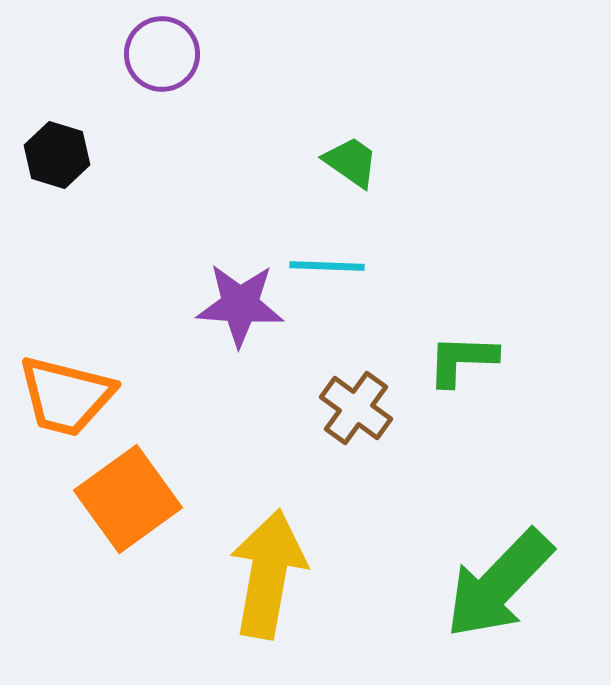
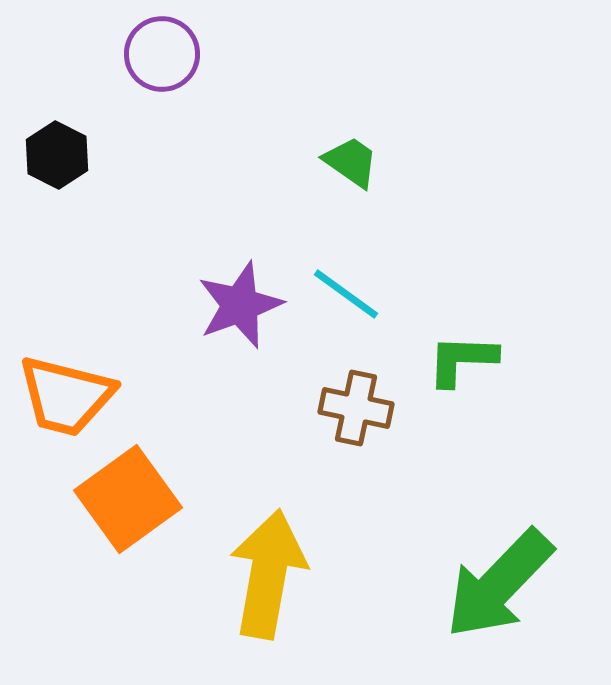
black hexagon: rotated 10 degrees clockwise
cyan line: moved 19 px right, 28 px down; rotated 34 degrees clockwise
purple star: rotated 24 degrees counterclockwise
brown cross: rotated 24 degrees counterclockwise
